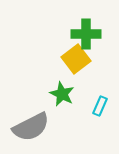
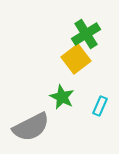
green cross: rotated 32 degrees counterclockwise
green star: moved 3 px down
